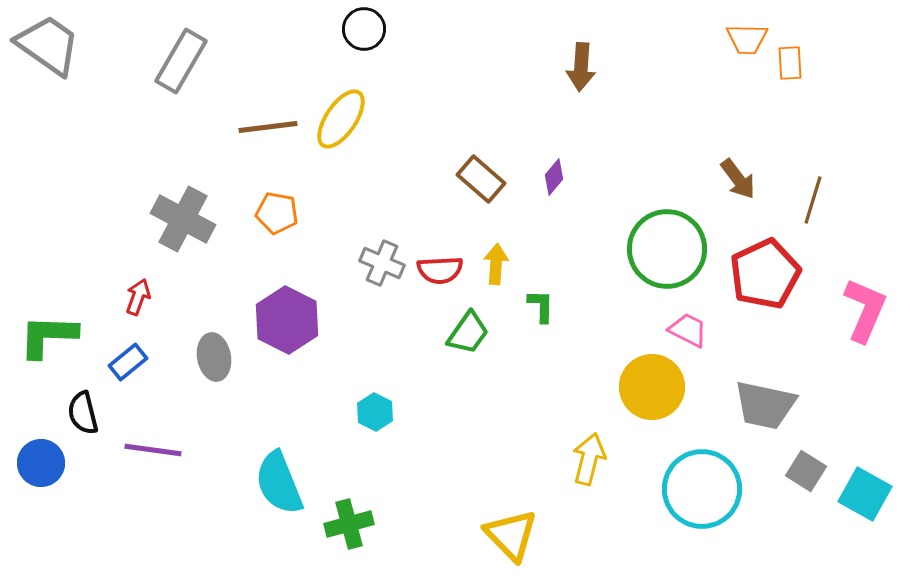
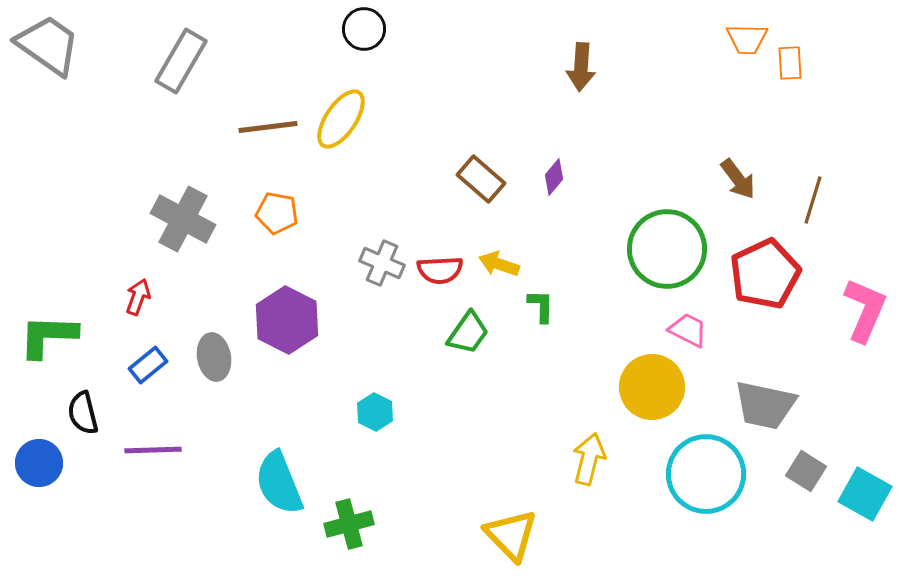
yellow arrow at (496, 264): moved 3 px right; rotated 75 degrees counterclockwise
blue rectangle at (128, 362): moved 20 px right, 3 px down
purple line at (153, 450): rotated 10 degrees counterclockwise
blue circle at (41, 463): moved 2 px left
cyan circle at (702, 489): moved 4 px right, 15 px up
